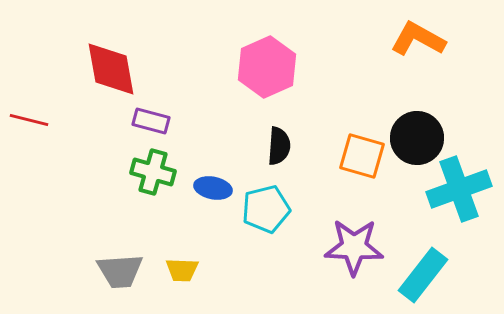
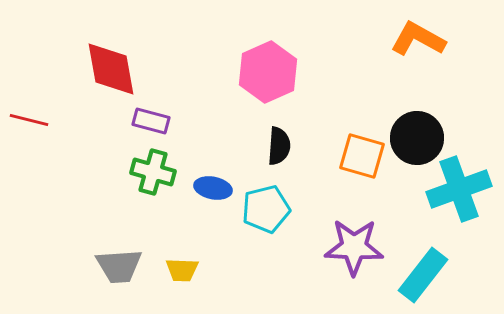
pink hexagon: moved 1 px right, 5 px down
gray trapezoid: moved 1 px left, 5 px up
